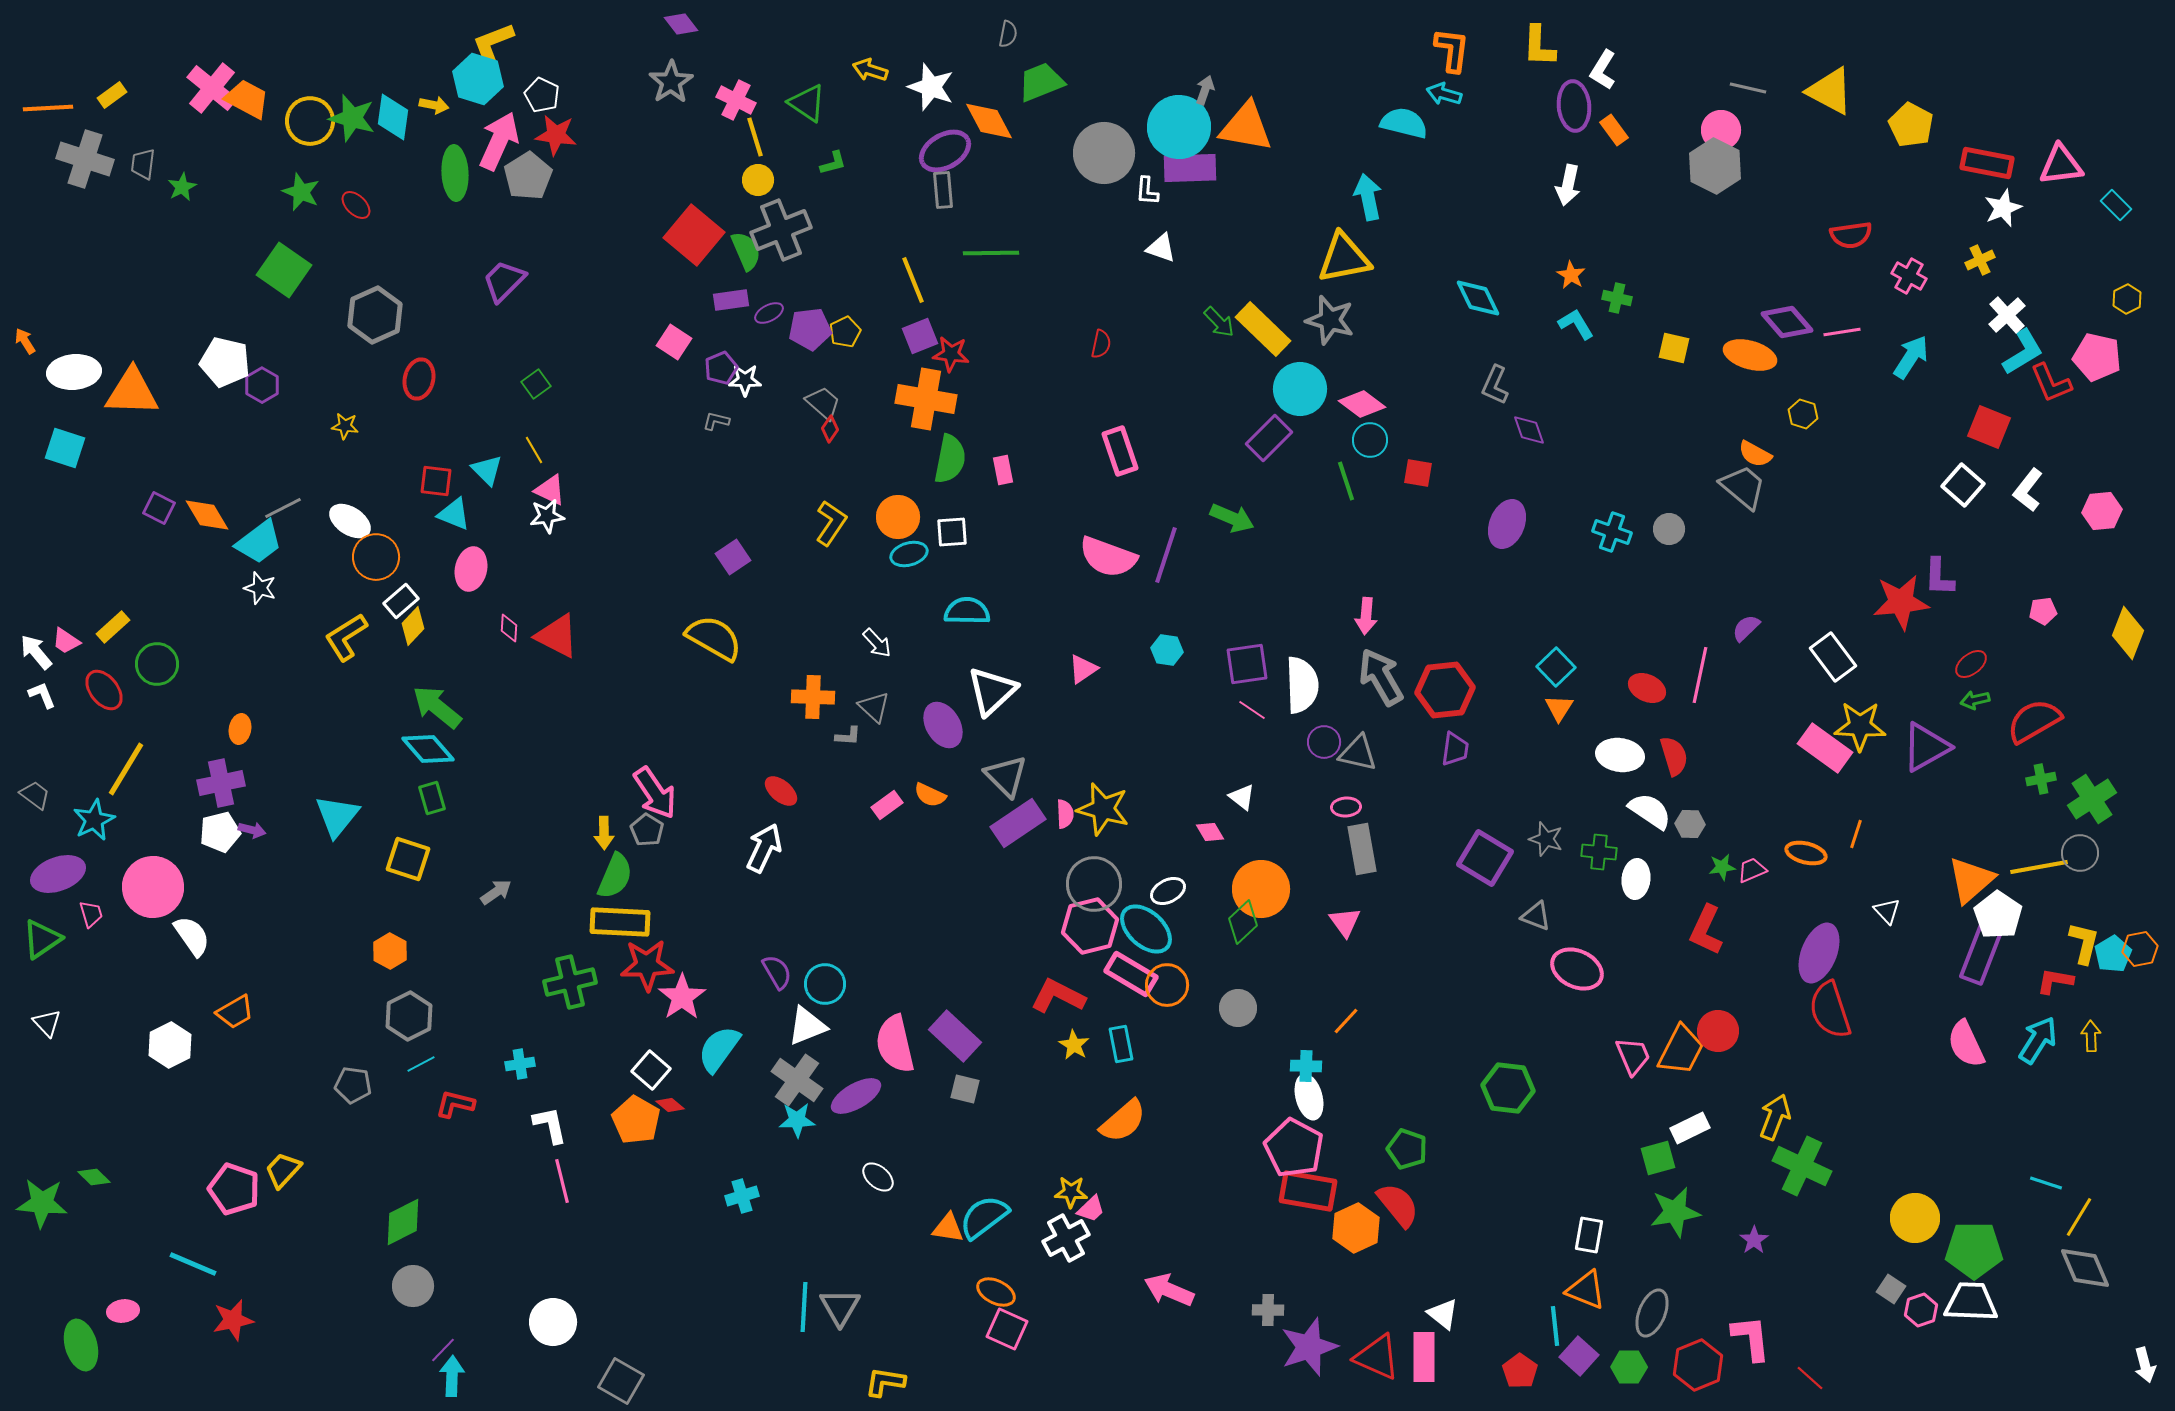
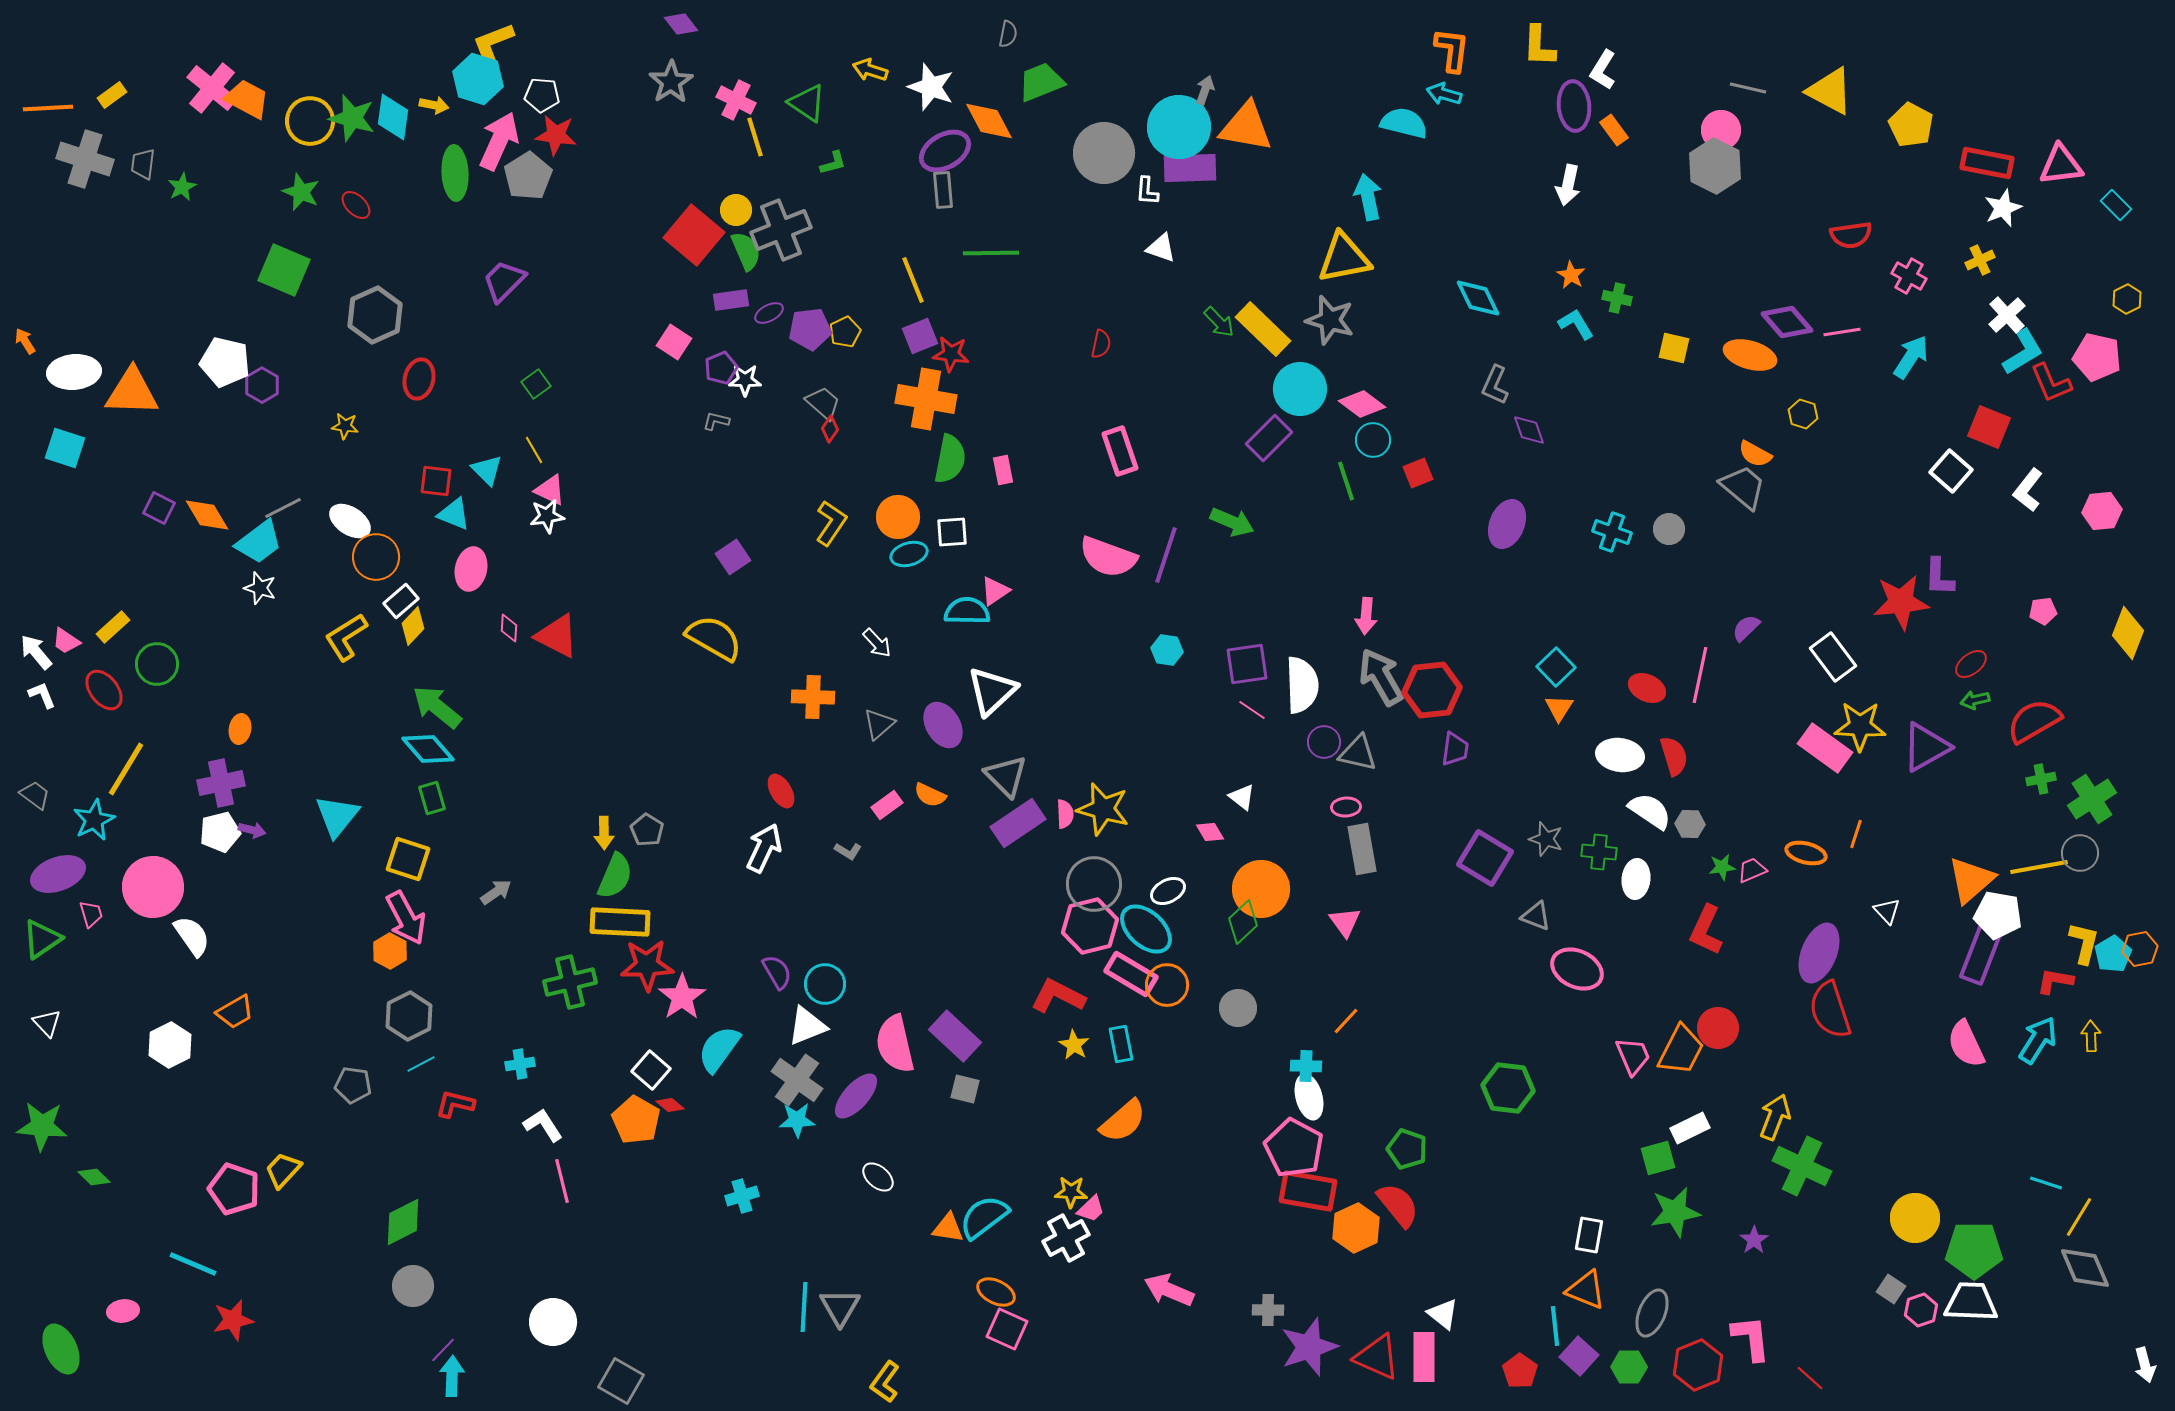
white pentagon at (542, 95): rotated 20 degrees counterclockwise
yellow circle at (758, 180): moved 22 px left, 30 px down
green square at (284, 270): rotated 12 degrees counterclockwise
cyan circle at (1370, 440): moved 3 px right
red square at (1418, 473): rotated 32 degrees counterclockwise
white square at (1963, 485): moved 12 px left, 14 px up
green arrow at (1232, 518): moved 4 px down
pink triangle at (1083, 669): moved 88 px left, 78 px up
red hexagon at (1445, 690): moved 13 px left
gray triangle at (874, 707): moved 5 px right, 17 px down; rotated 36 degrees clockwise
gray L-shape at (848, 736): moved 115 px down; rotated 28 degrees clockwise
red ellipse at (781, 791): rotated 20 degrees clockwise
pink arrow at (655, 793): moved 249 px left, 125 px down; rotated 6 degrees clockwise
white pentagon at (1998, 915): rotated 24 degrees counterclockwise
red circle at (1718, 1031): moved 3 px up
purple ellipse at (856, 1096): rotated 18 degrees counterclockwise
white L-shape at (550, 1125): moved 7 px left; rotated 21 degrees counterclockwise
green star at (42, 1203): moved 77 px up
green ellipse at (81, 1345): moved 20 px left, 4 px down; rotated 9 degrees counterclockwise
yellow L-shape at (885, 1382): rotated 63 degrees counterclockwise
